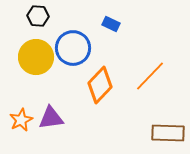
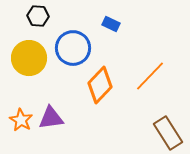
yellow circle: moved 7 px left, 1 px down
orange star: rotated 15 degrees counterclockwise
brown rectangle: rotated 56 degrees clockwise
